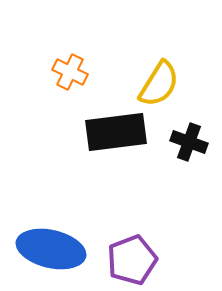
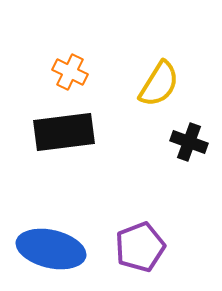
black rectangle: moved 52 px left
purple pentagon: moved 8 px right, 13 px up
